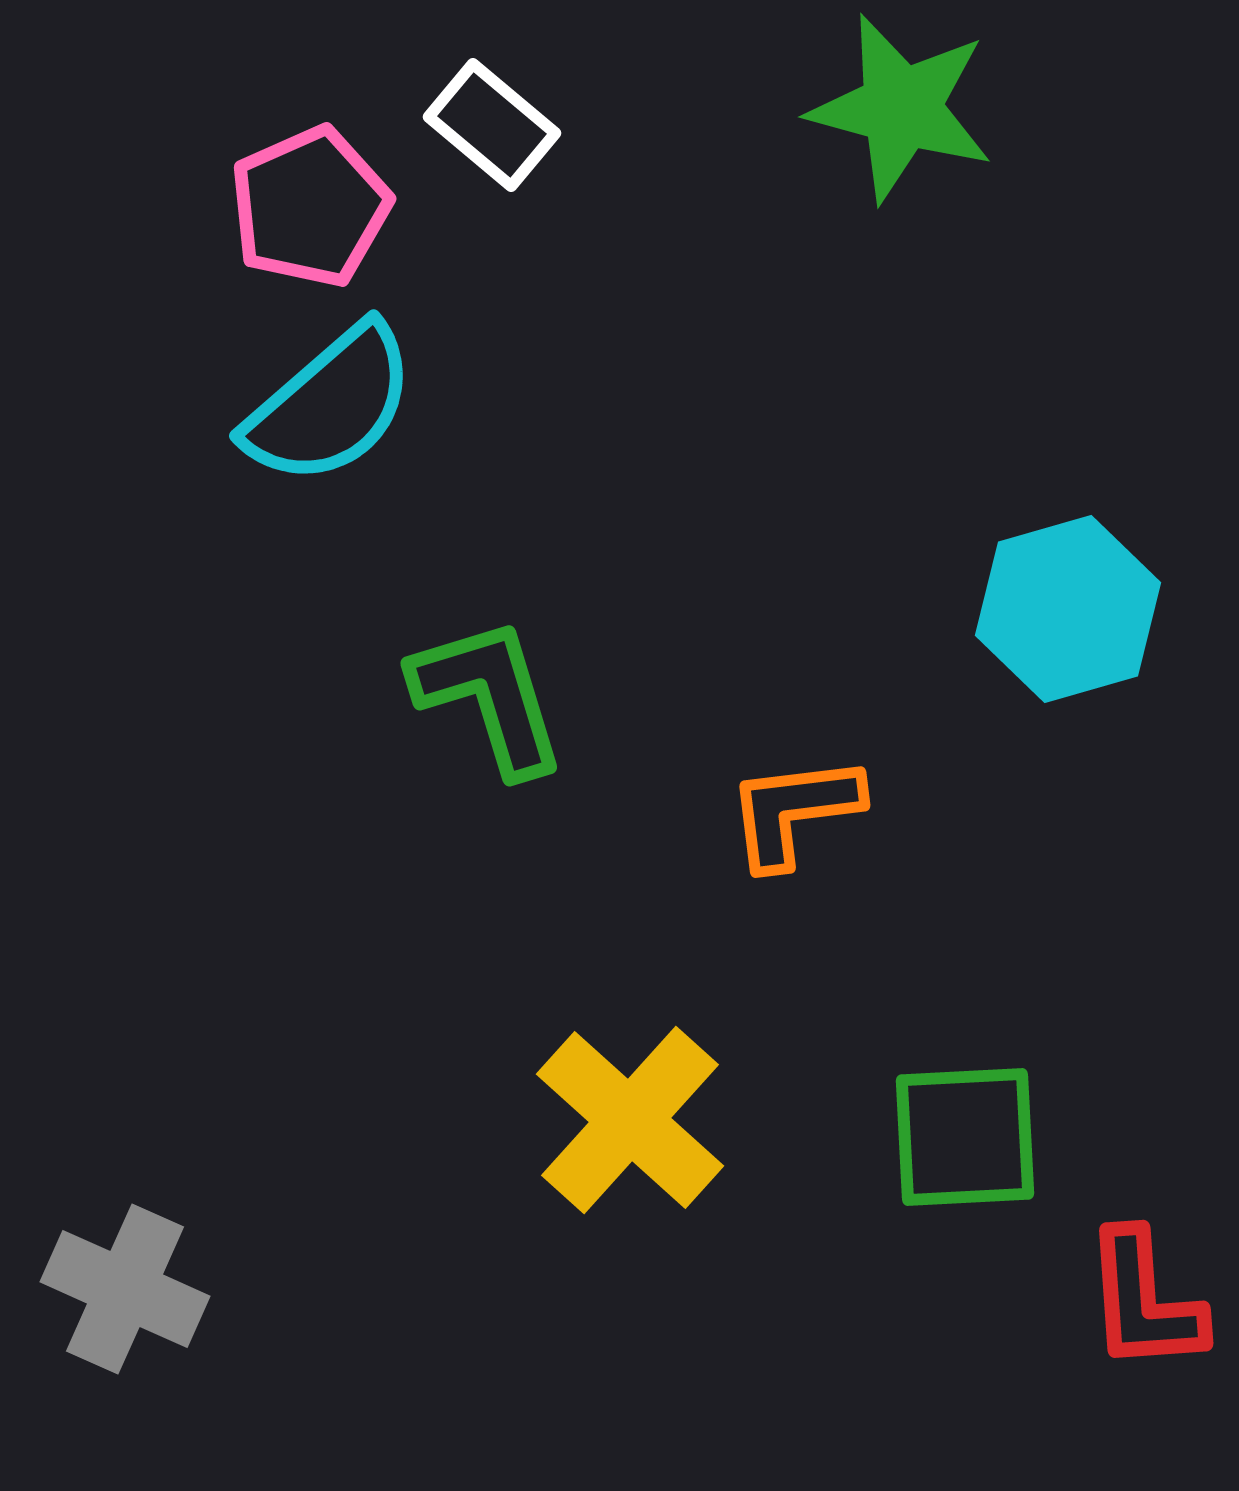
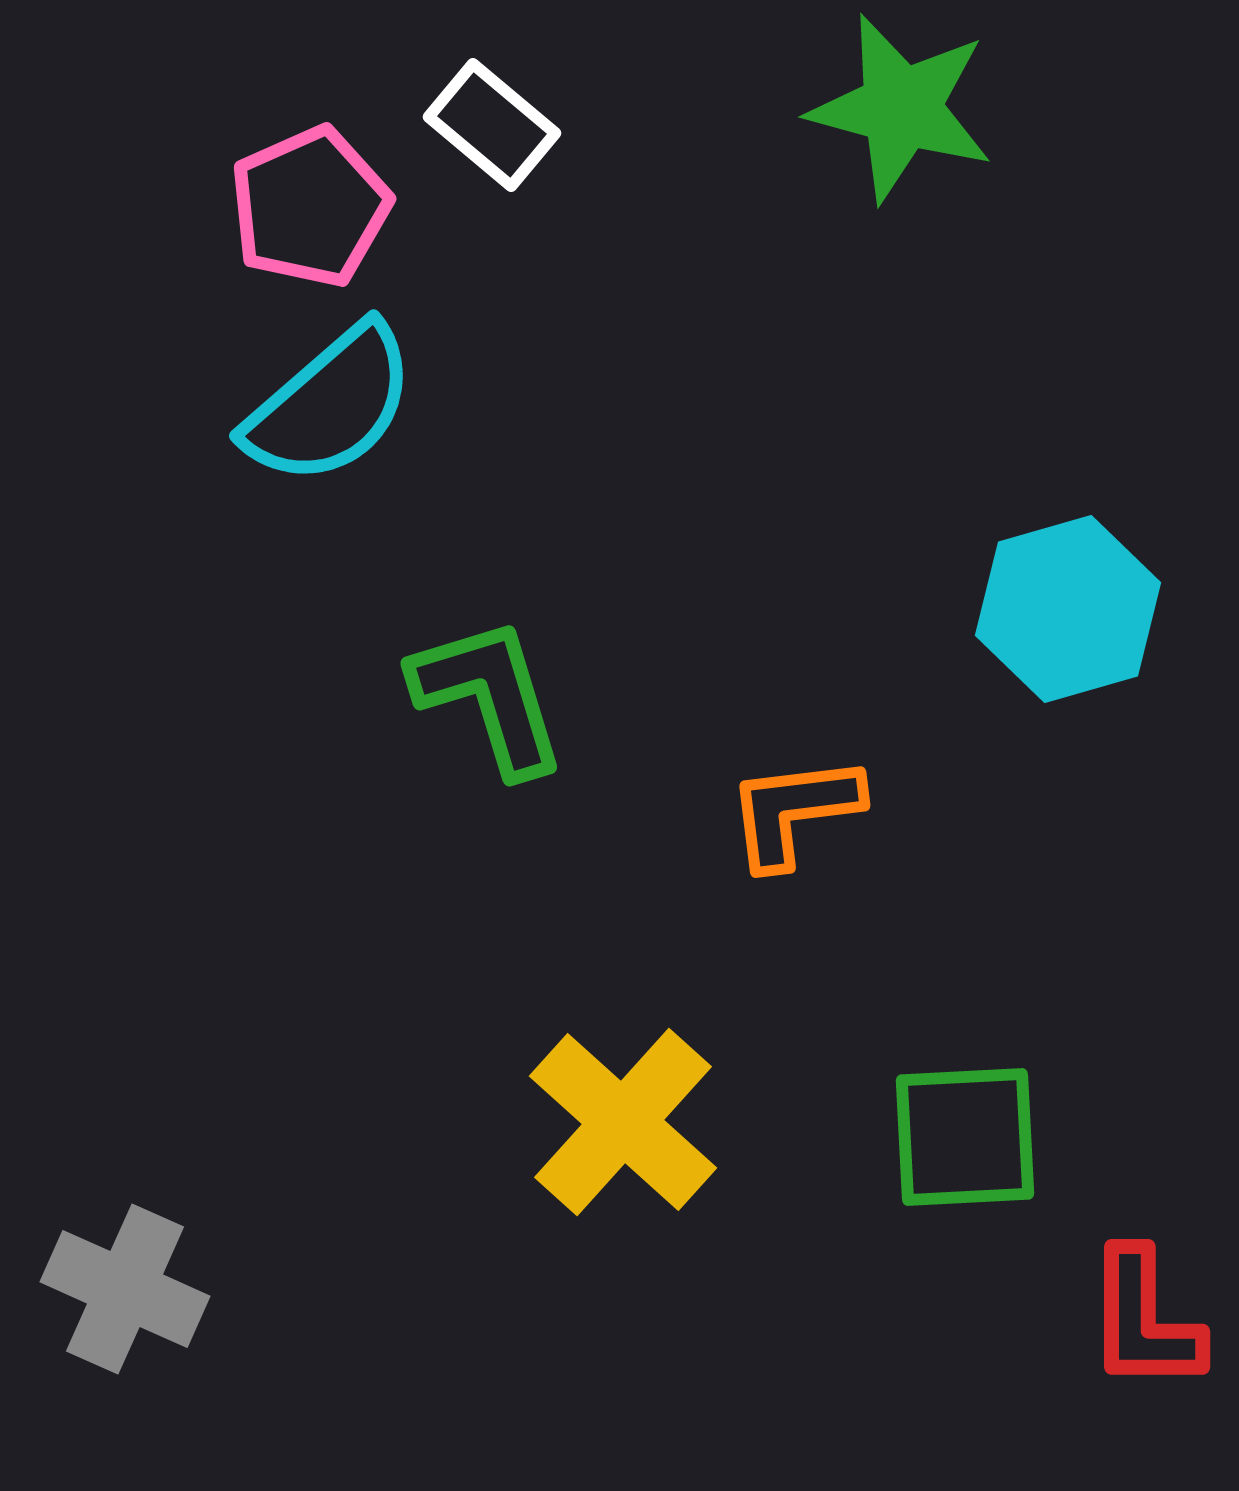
yellow cross: moved 7 px left, 2 px down
red L-shape: moved 19 px down; rotated 4 degrees clockwise
